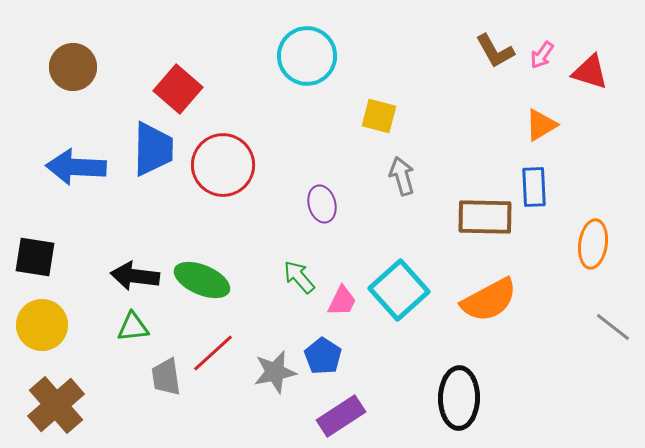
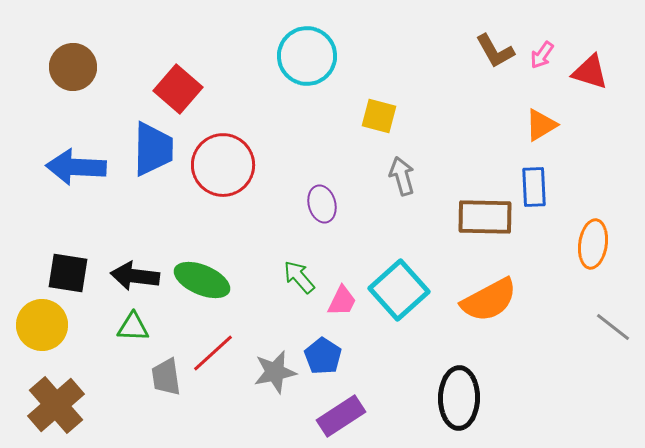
black square: moved 33 px right, 16 px down
green triangle: rotated 8 degrees clockwise
